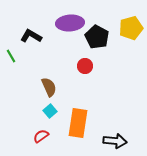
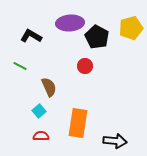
green line: moved 9 px right, 10 px down; rotated 32 degrees counterclockwise
cyan square: moved 11 px left
red semicircle: rotated 35 degrees clockwise
